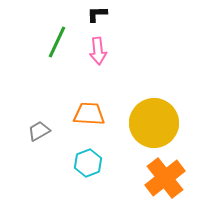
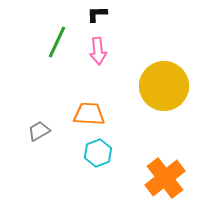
yellow circle: moved 10 px right, 37 px up
cyan hexagon: moved 10 px right, 10 px up
